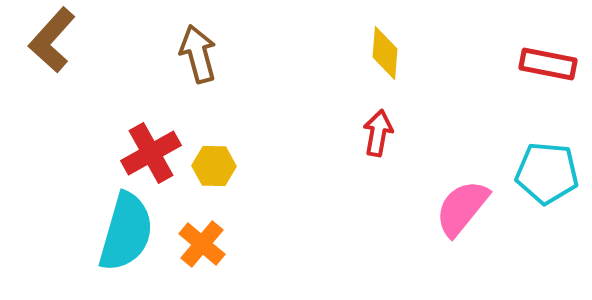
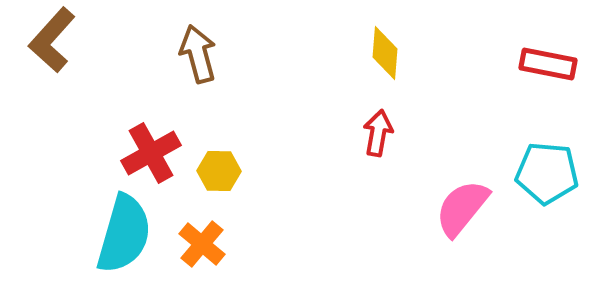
yellow hexagon: moved 5 px right, 5 px down
cyan semicircle: moved 2 px left, 2 px down
